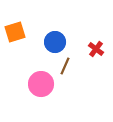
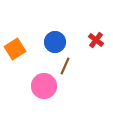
orange square: moved 17 px down; rotated 15 degrees counterclockwise
red cross: moved 9 px up
pink circle: moved 3 px right, 2 px down
